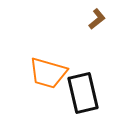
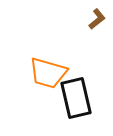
black rectangle: moved 7 px left, 5 px down
